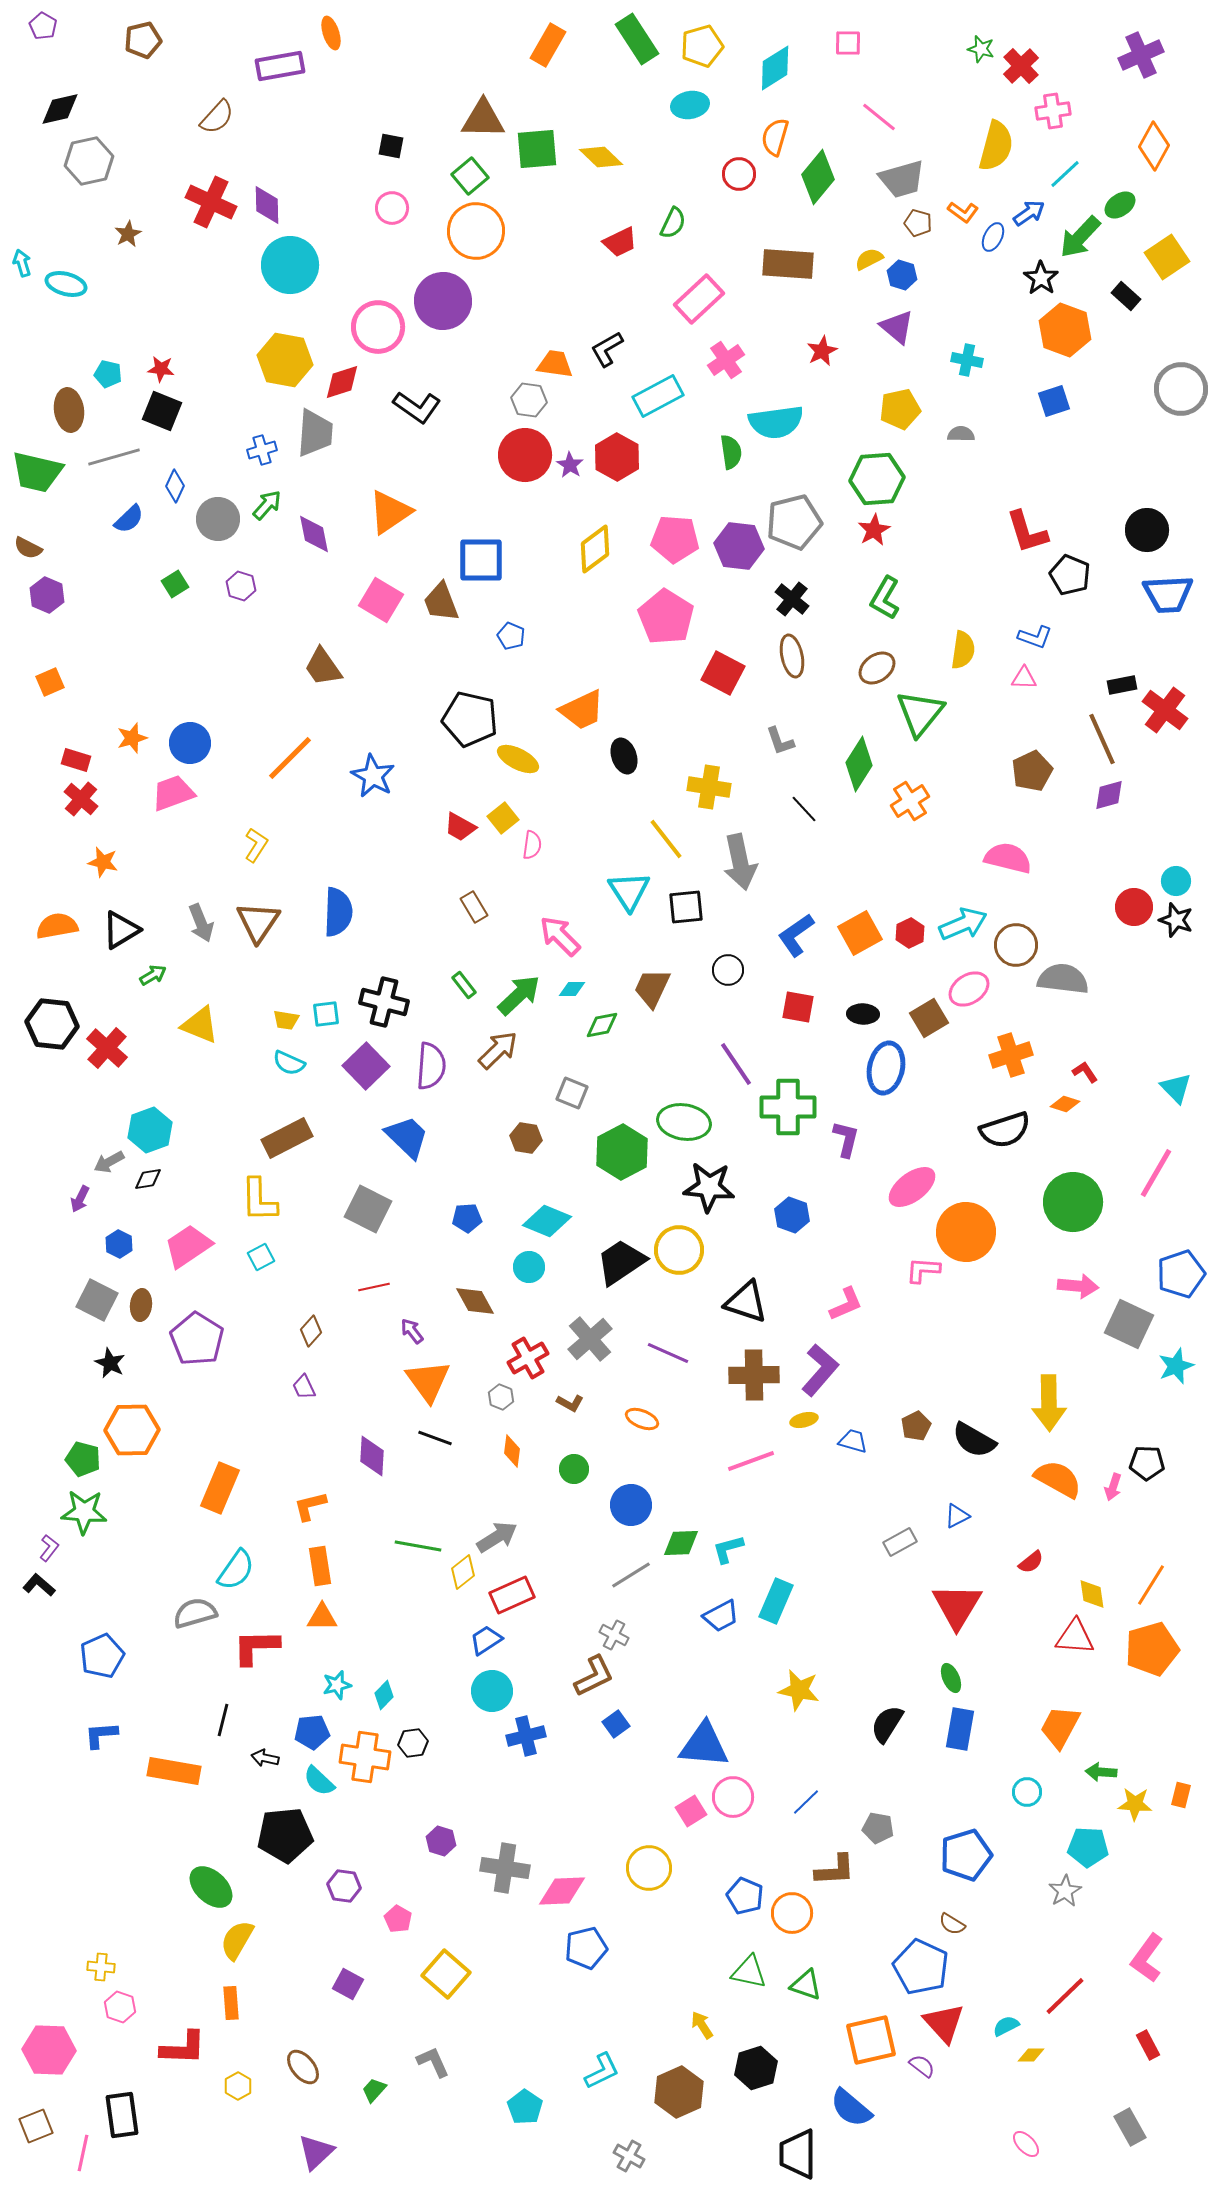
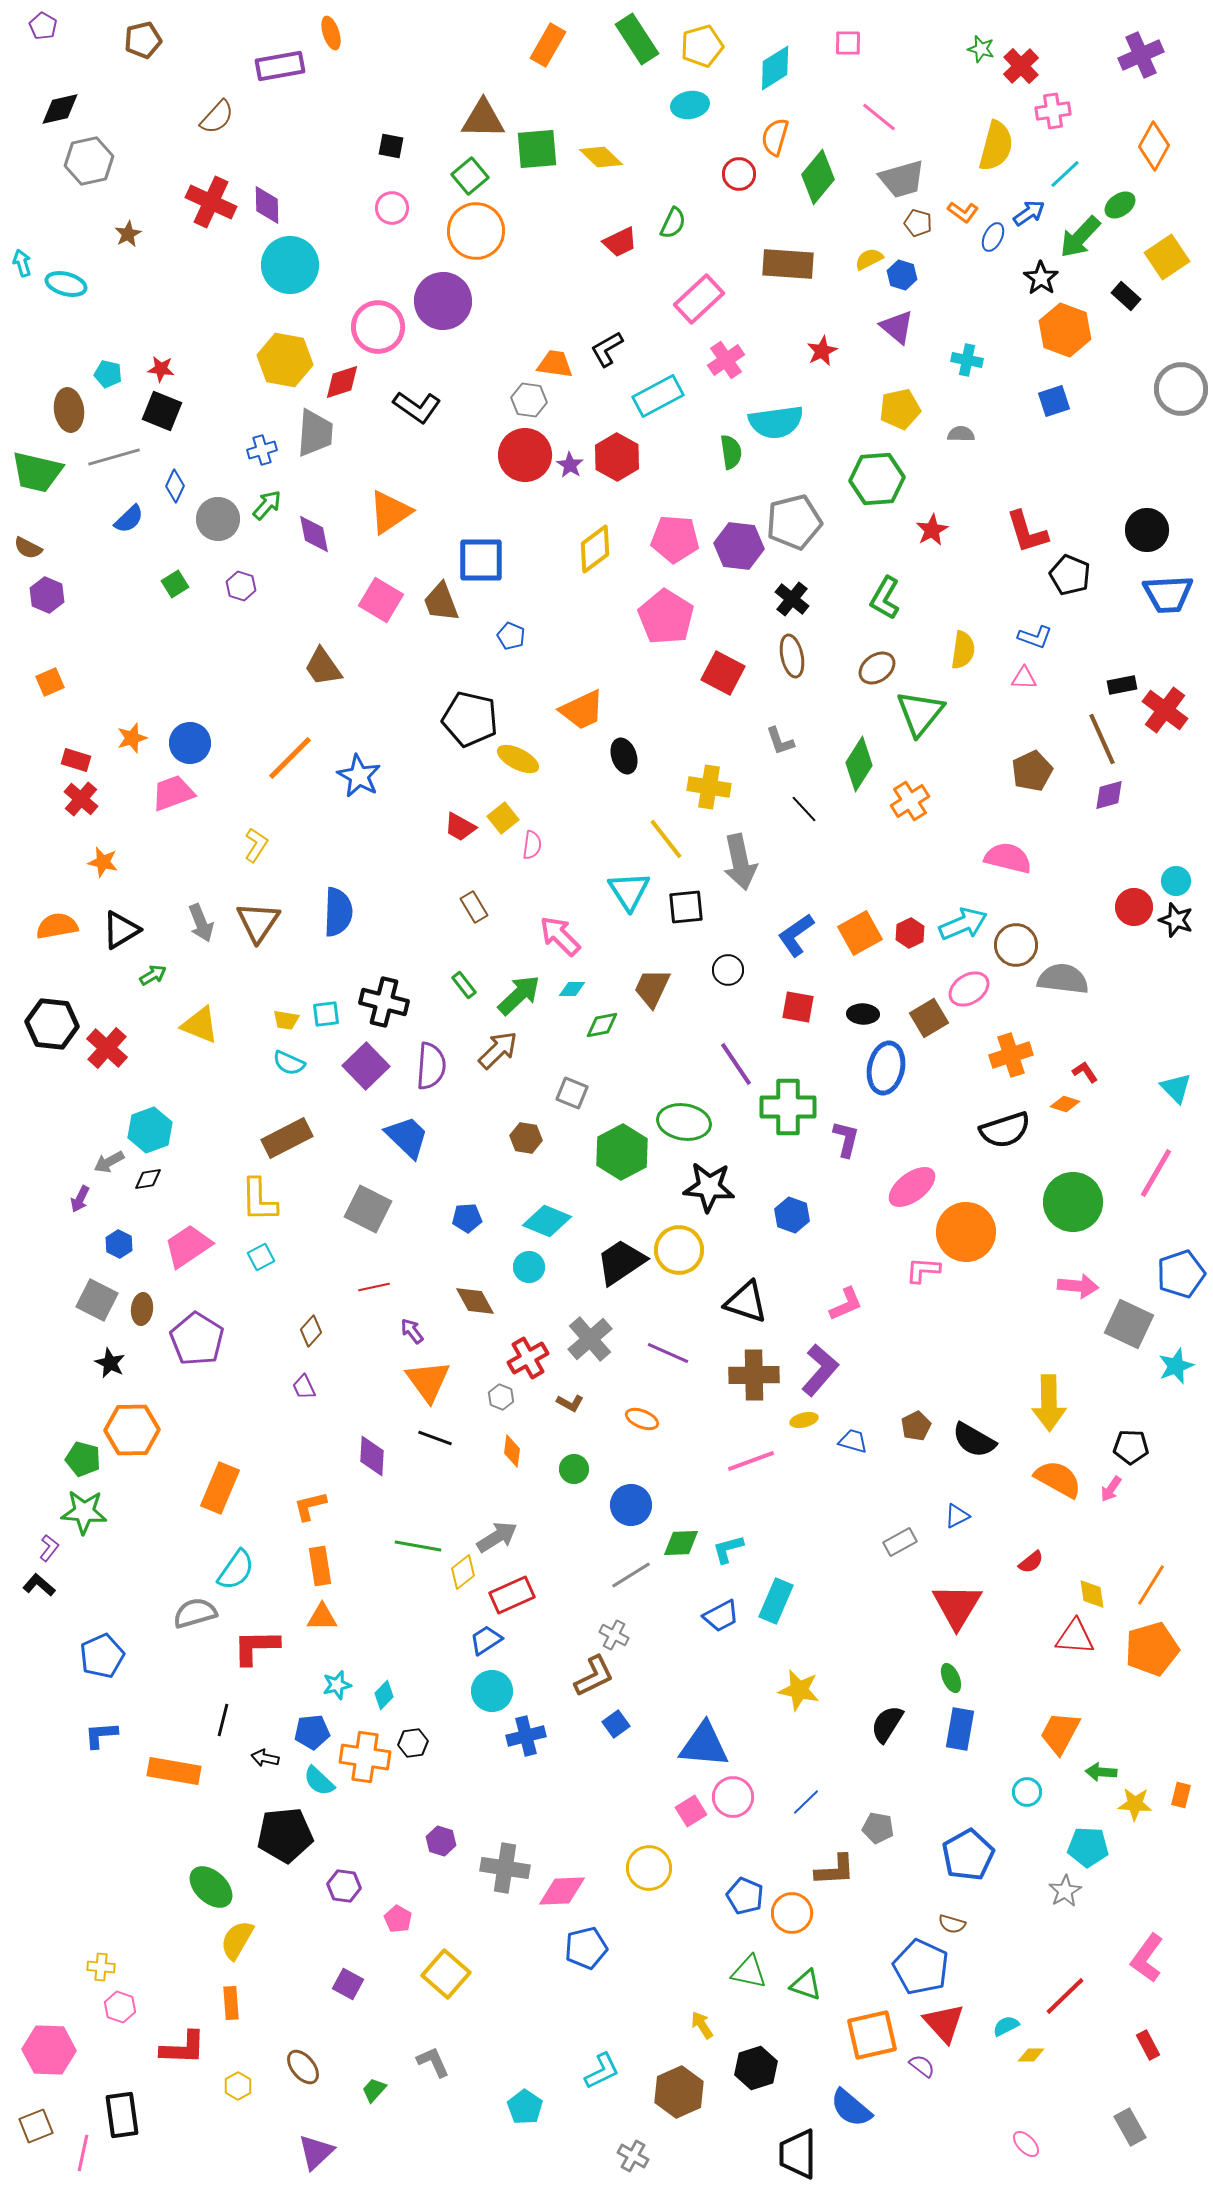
red star at (874, 530): moved 58 px right
blue star at (373, 776): moved 14 px left
brown ellipse at (141, 1305): moved 1 px right, 4 px down
black pentagon at (1147, 1463): moved 16 px left, 16 px up
pink arrow at (1113, 1487): moved 2 px left, 2 px down; rotated 16 degrees clockwise
orange trapezoid at (1060, 1727): moved 6 px down
blue pentagon at (966, 1855): moved 2 px right; rotated 12 degrees counterclockwise
brown semicircle at (952, 1924): rotated 16 degrees counterclockwise
orange square at (871, 2040): moved 1 px right, 5 px up
gray cross at (629, 2156): moved 4 px right
